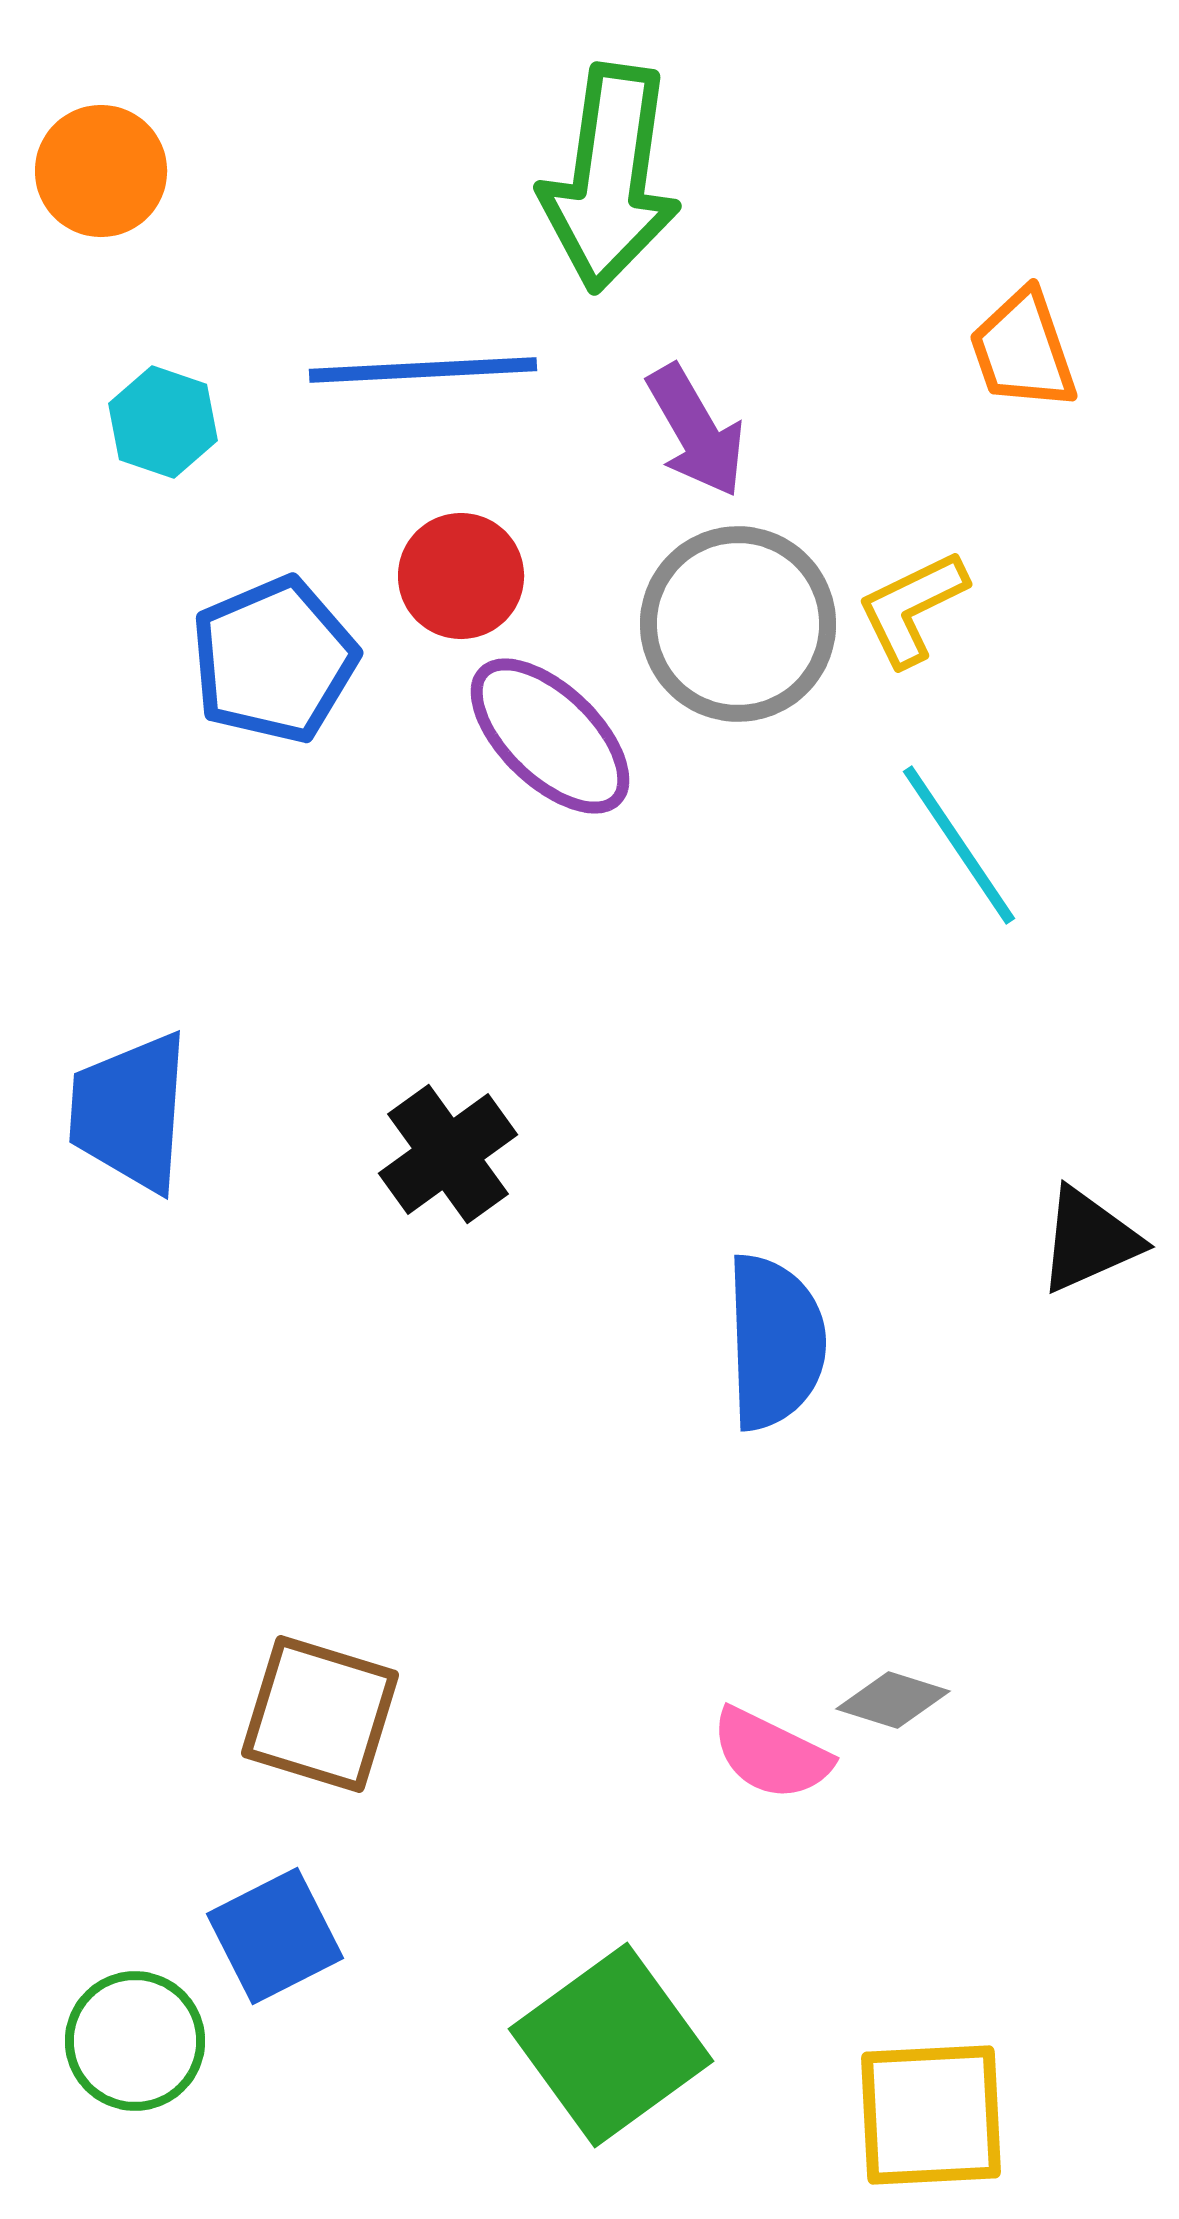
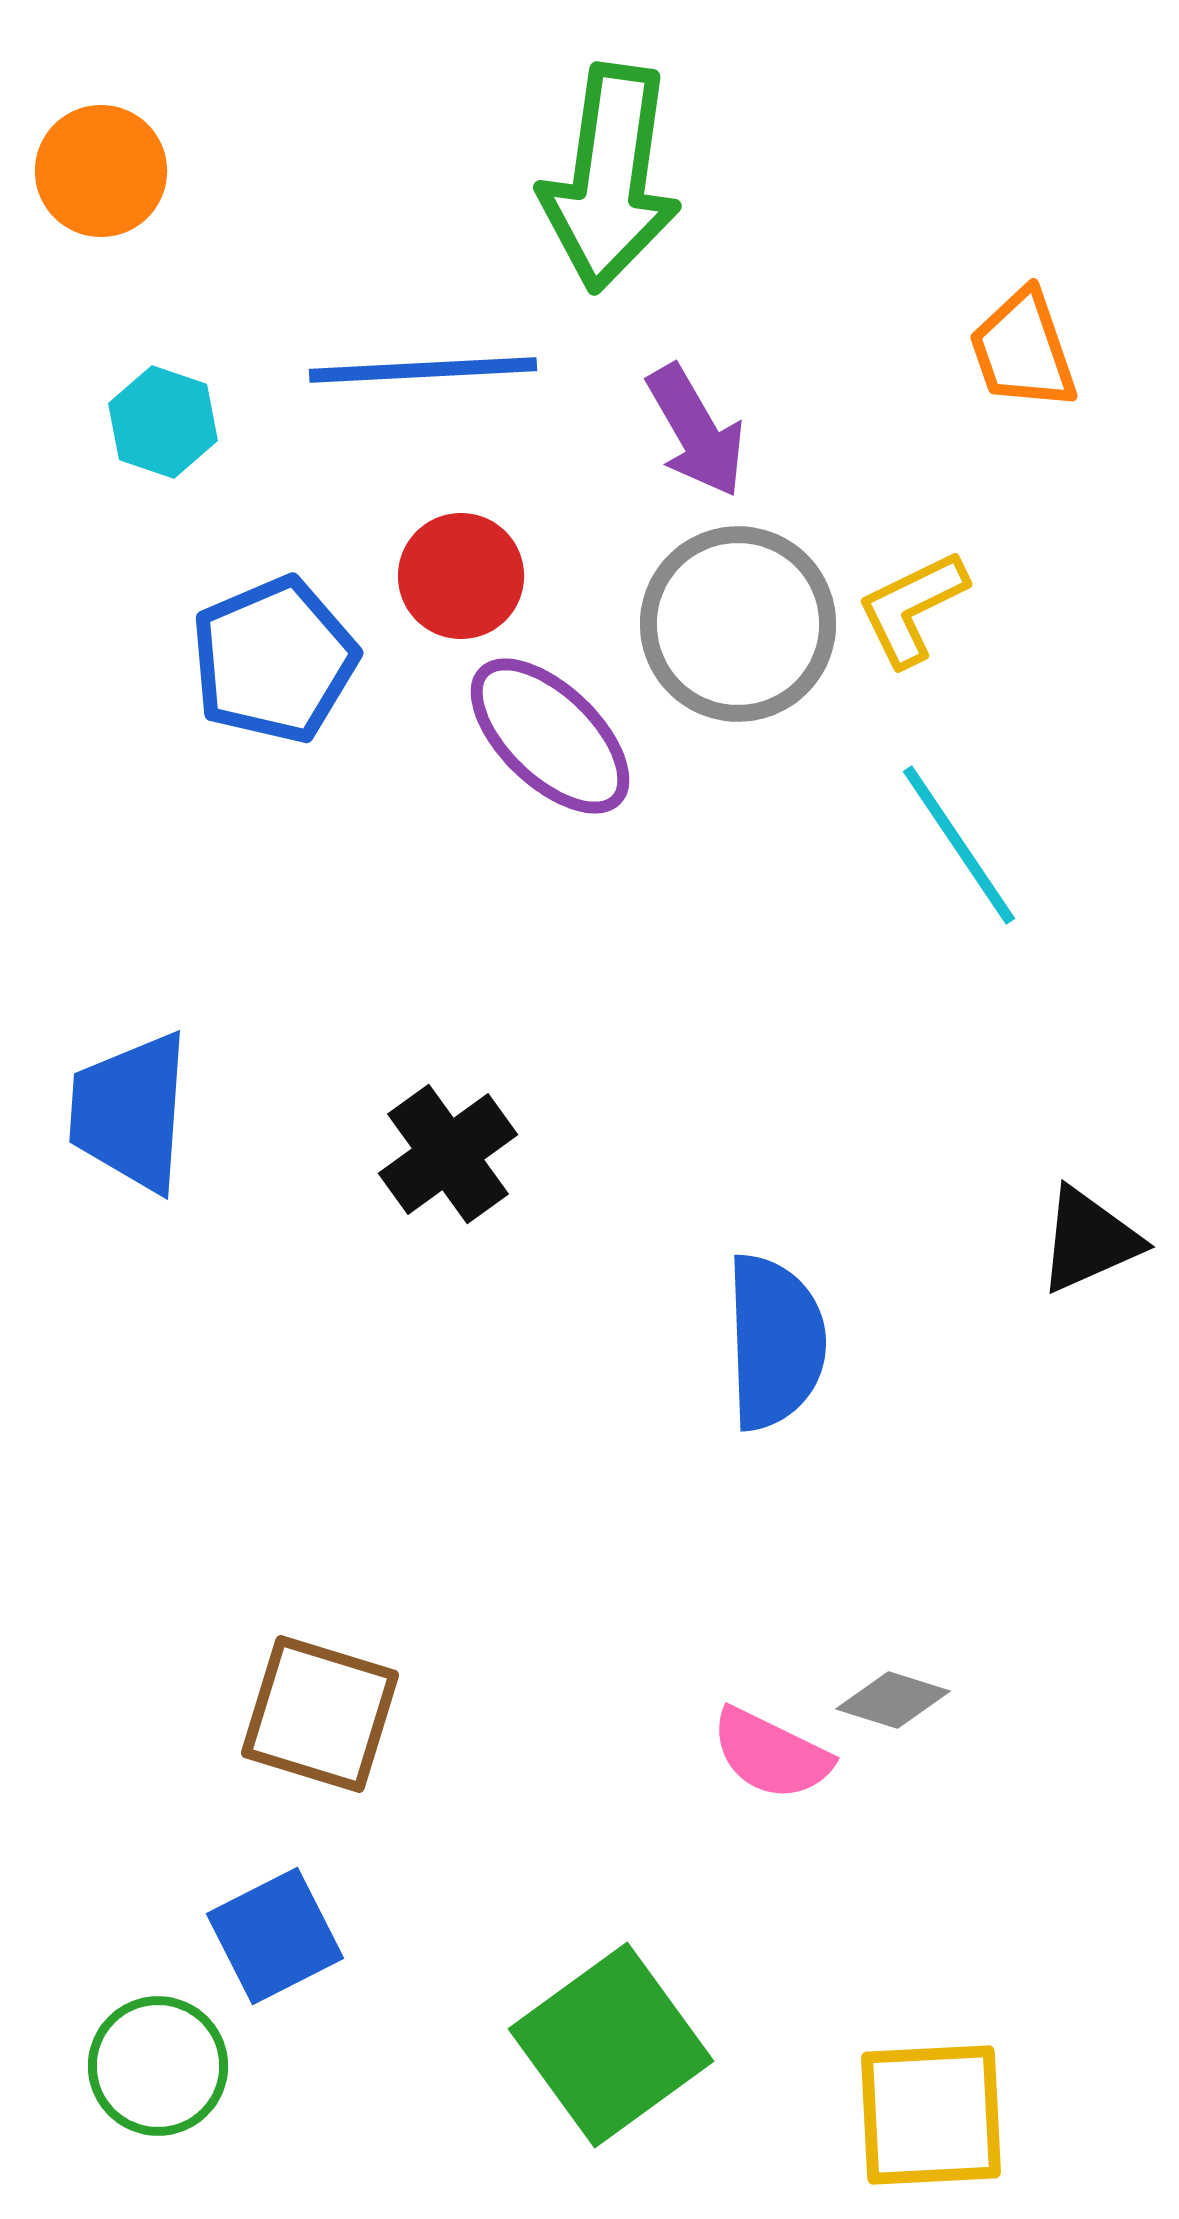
green circle: moved 23 px right, 25 px down
